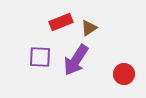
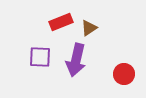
purple arrow: rotated 20 degrees counterclockwise
